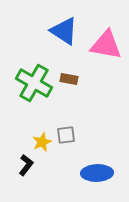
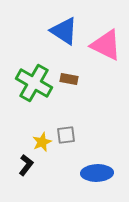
pink triangle: rotated 16 degrees clockwise
